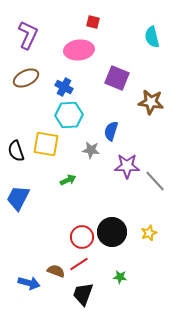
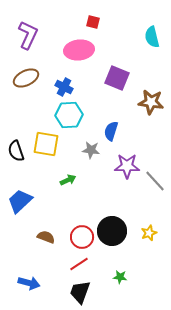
blue trapezoid: moved 2 px right, 3 px down; rotated 20 degrees clockwise
black circle: moved 1 px up
brown semicircle: moved 10 px left, 34 px up
black trapezoid: moved 3 px left, 2 px up
